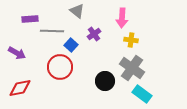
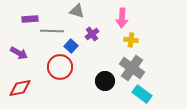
gray triangle: rotated 21 degrees counterclockwise
purple cross: moved 2 px left
blue square: moved 1 px down
purple arrow: moved 2 px right
